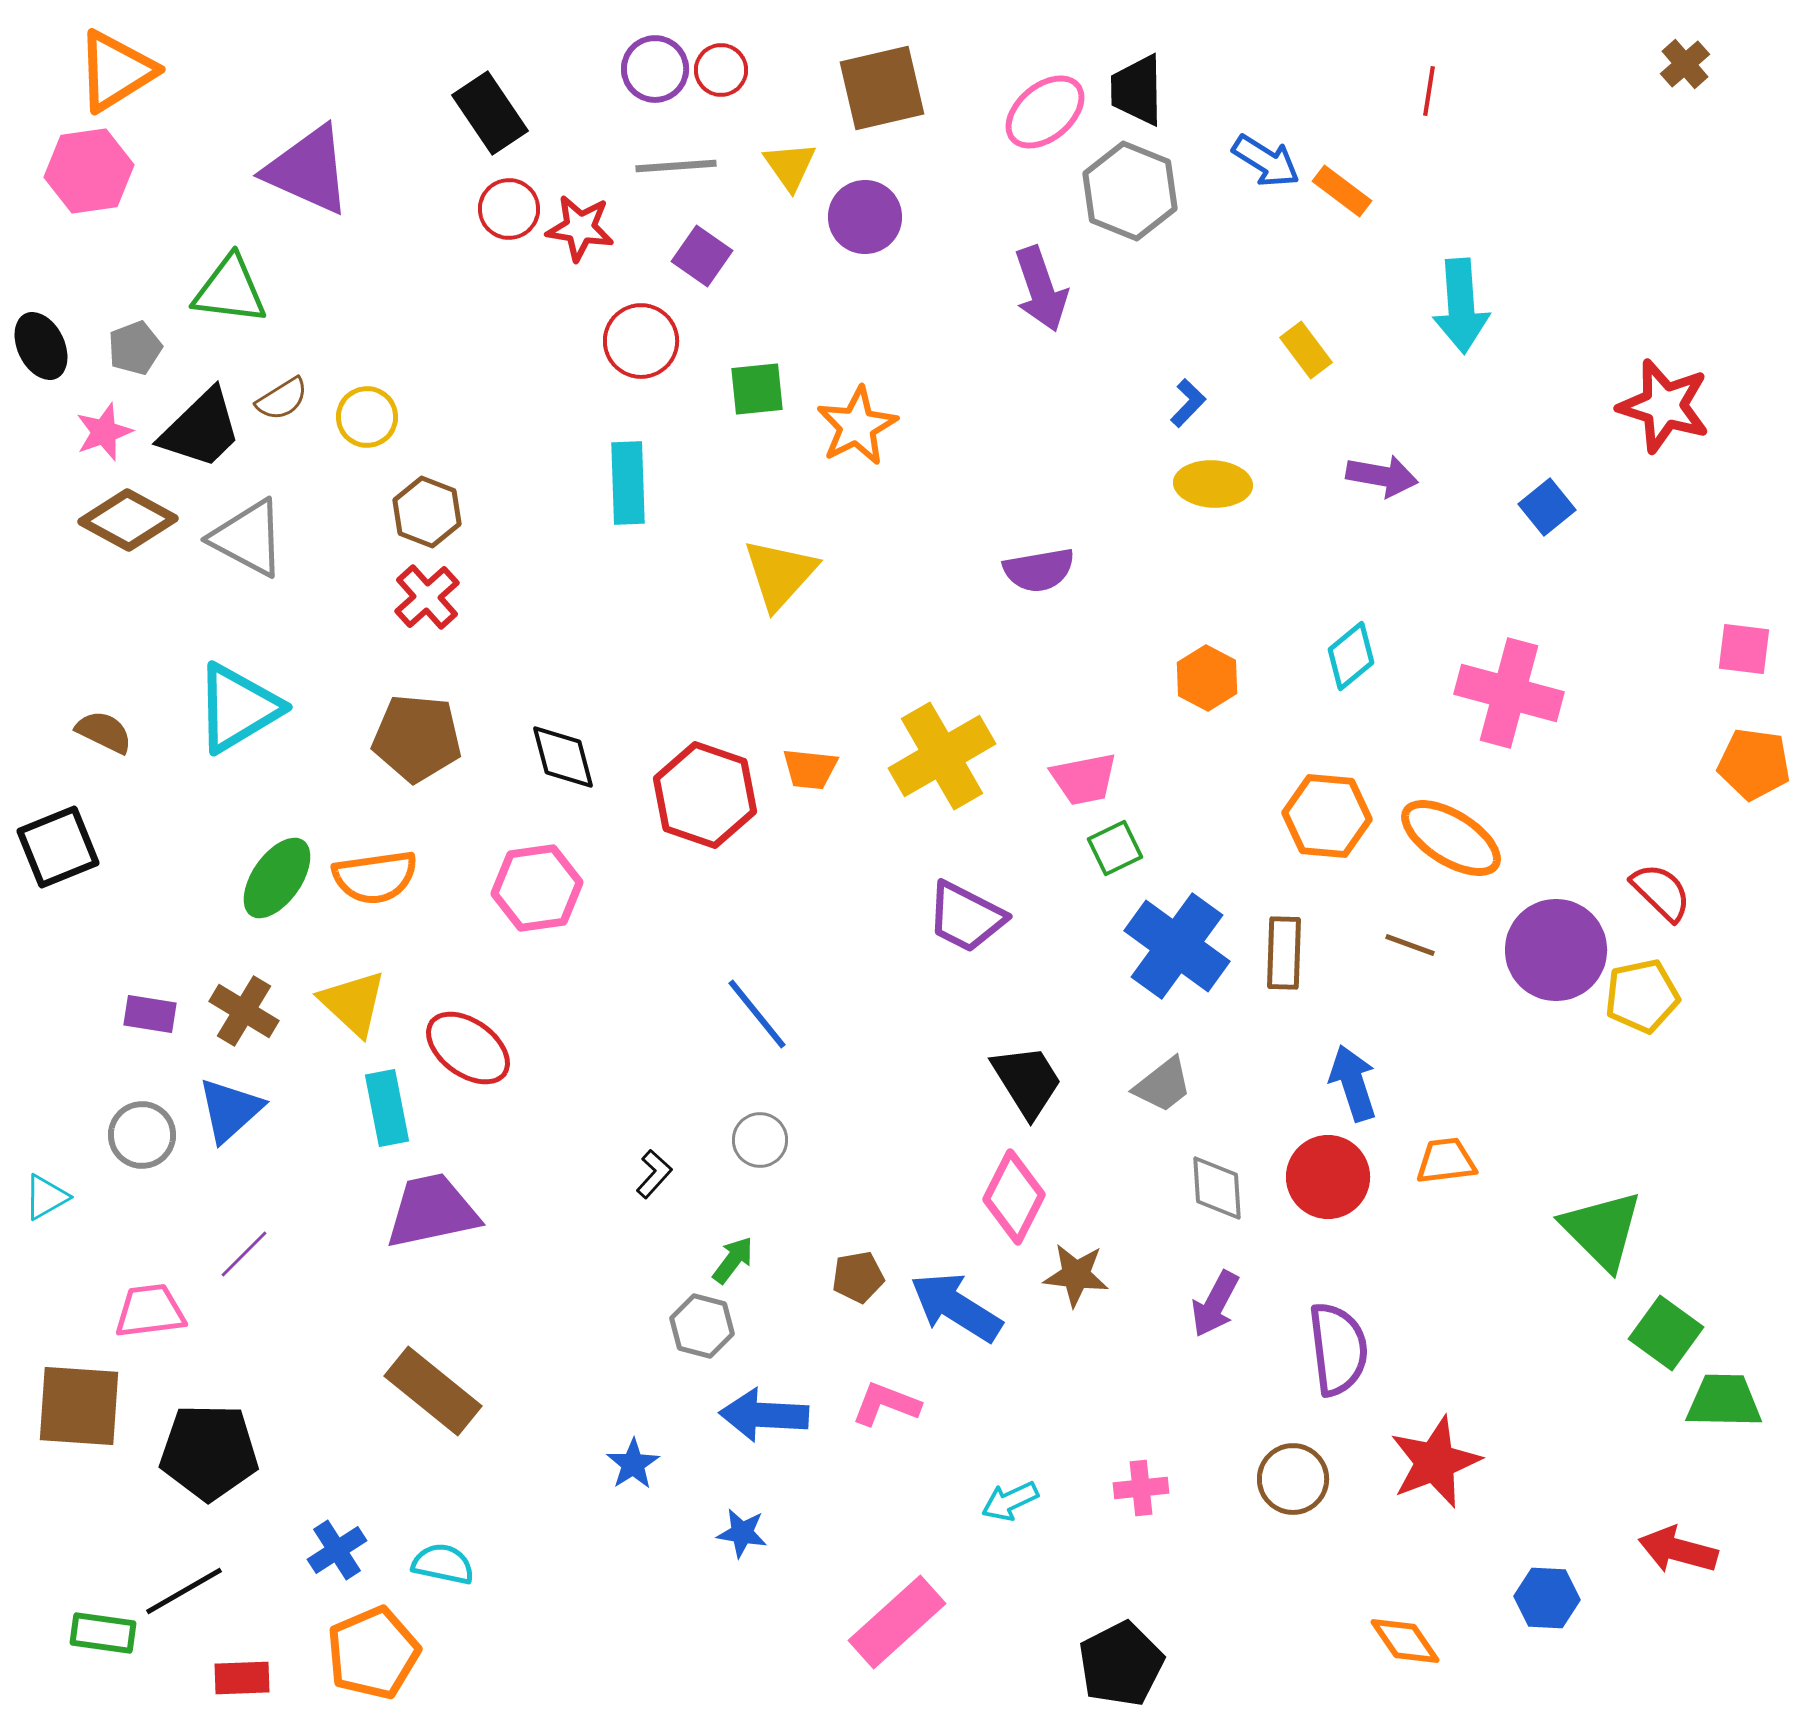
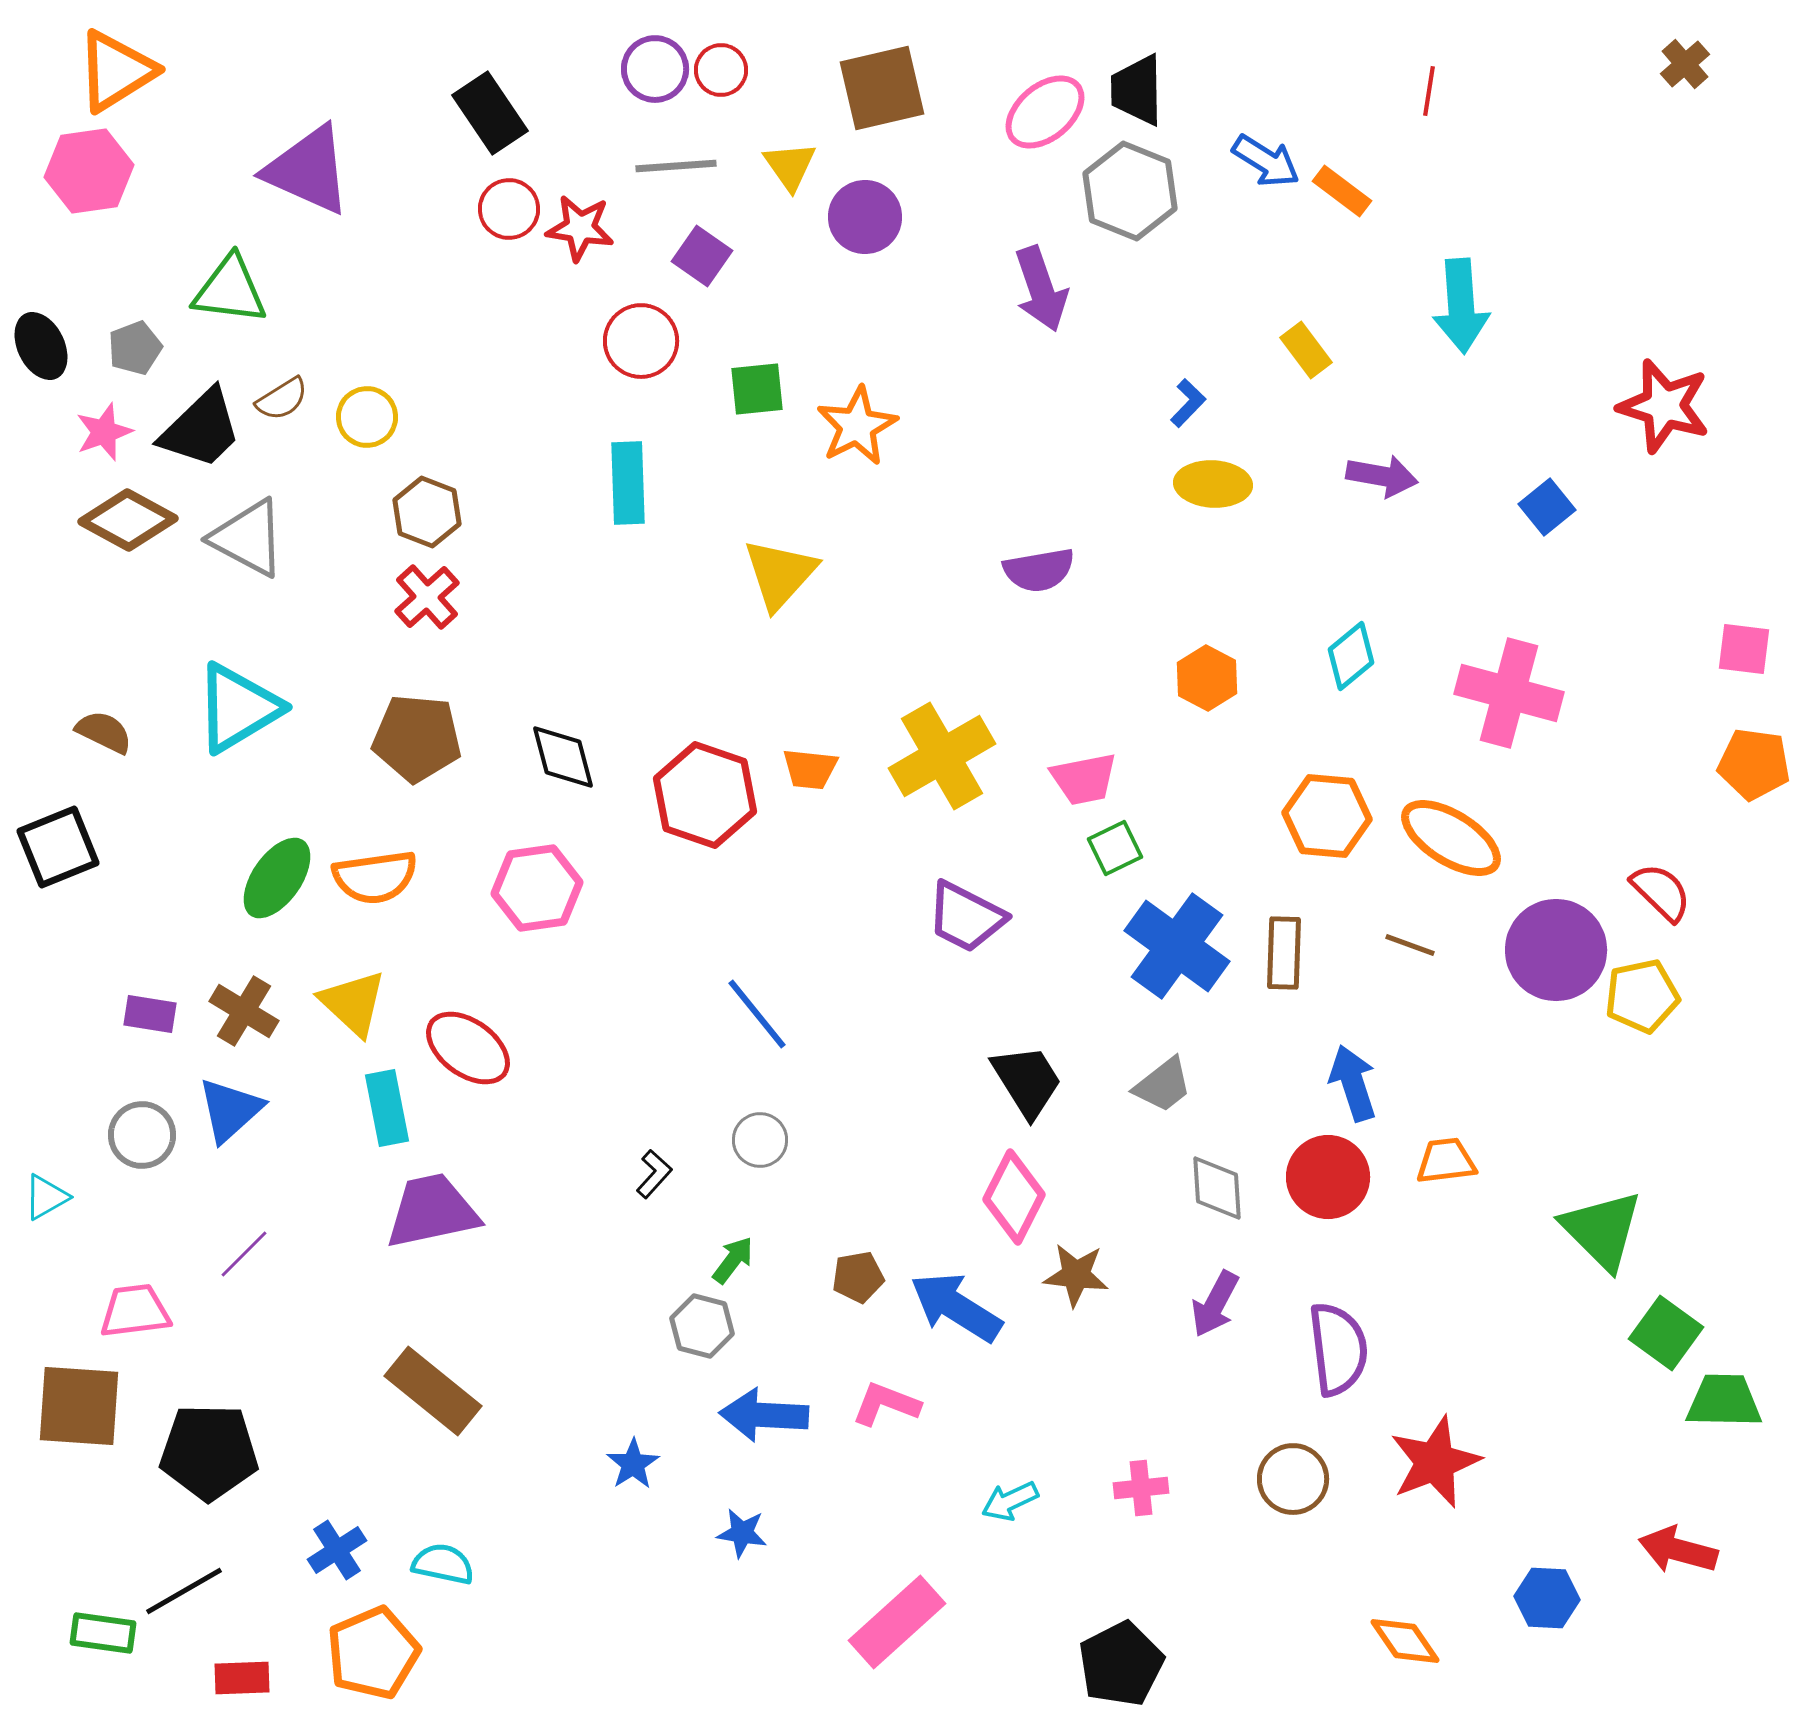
pink trapezoid at (150, 1311): moved 15 px left
